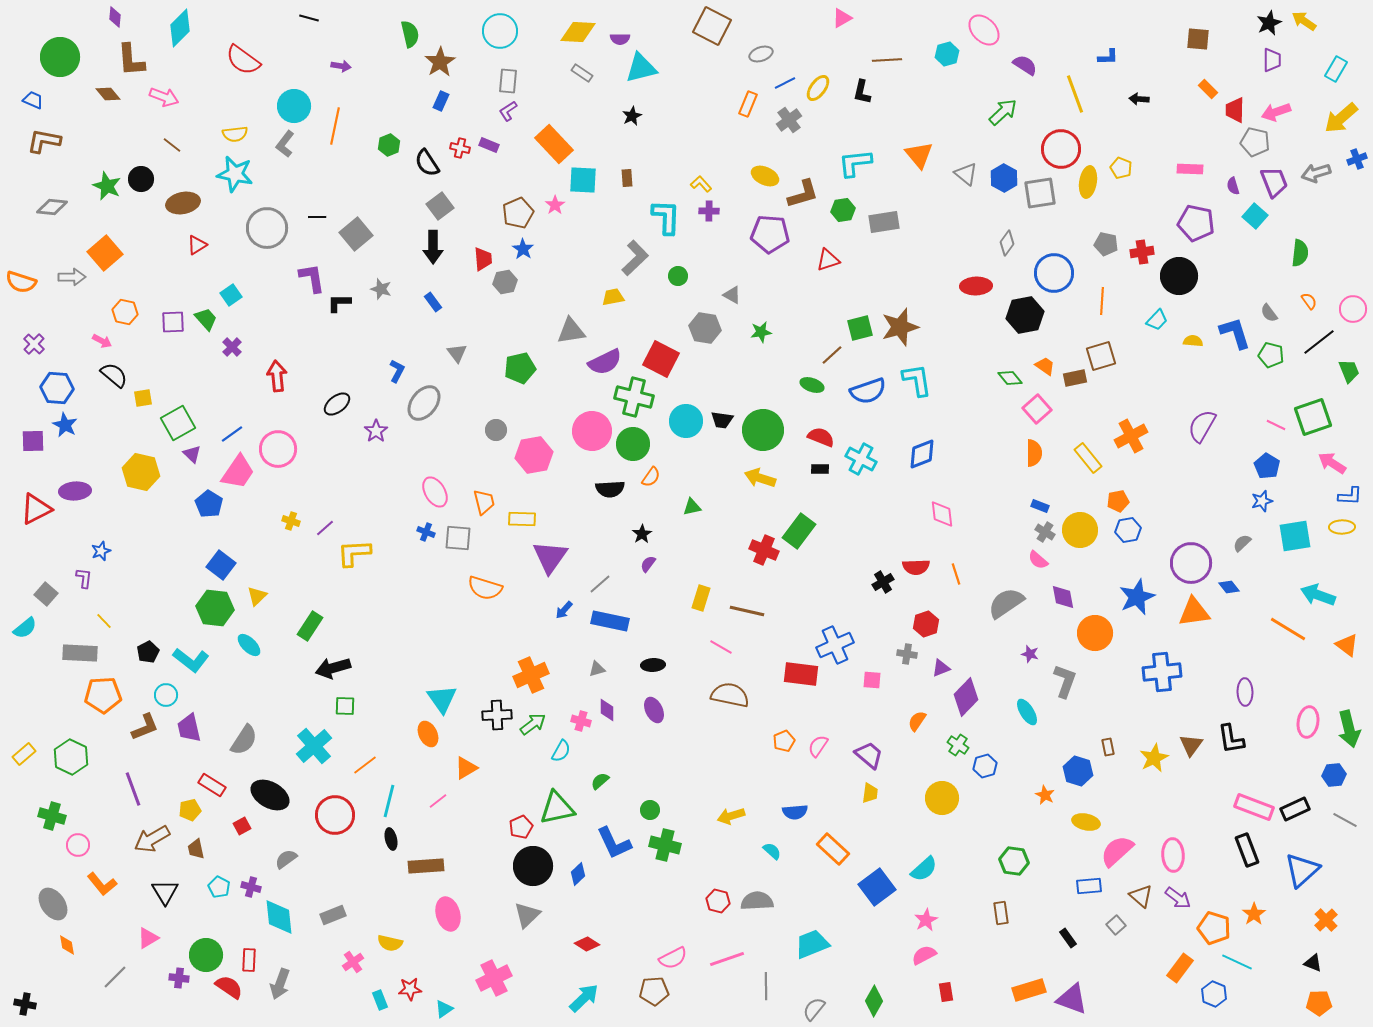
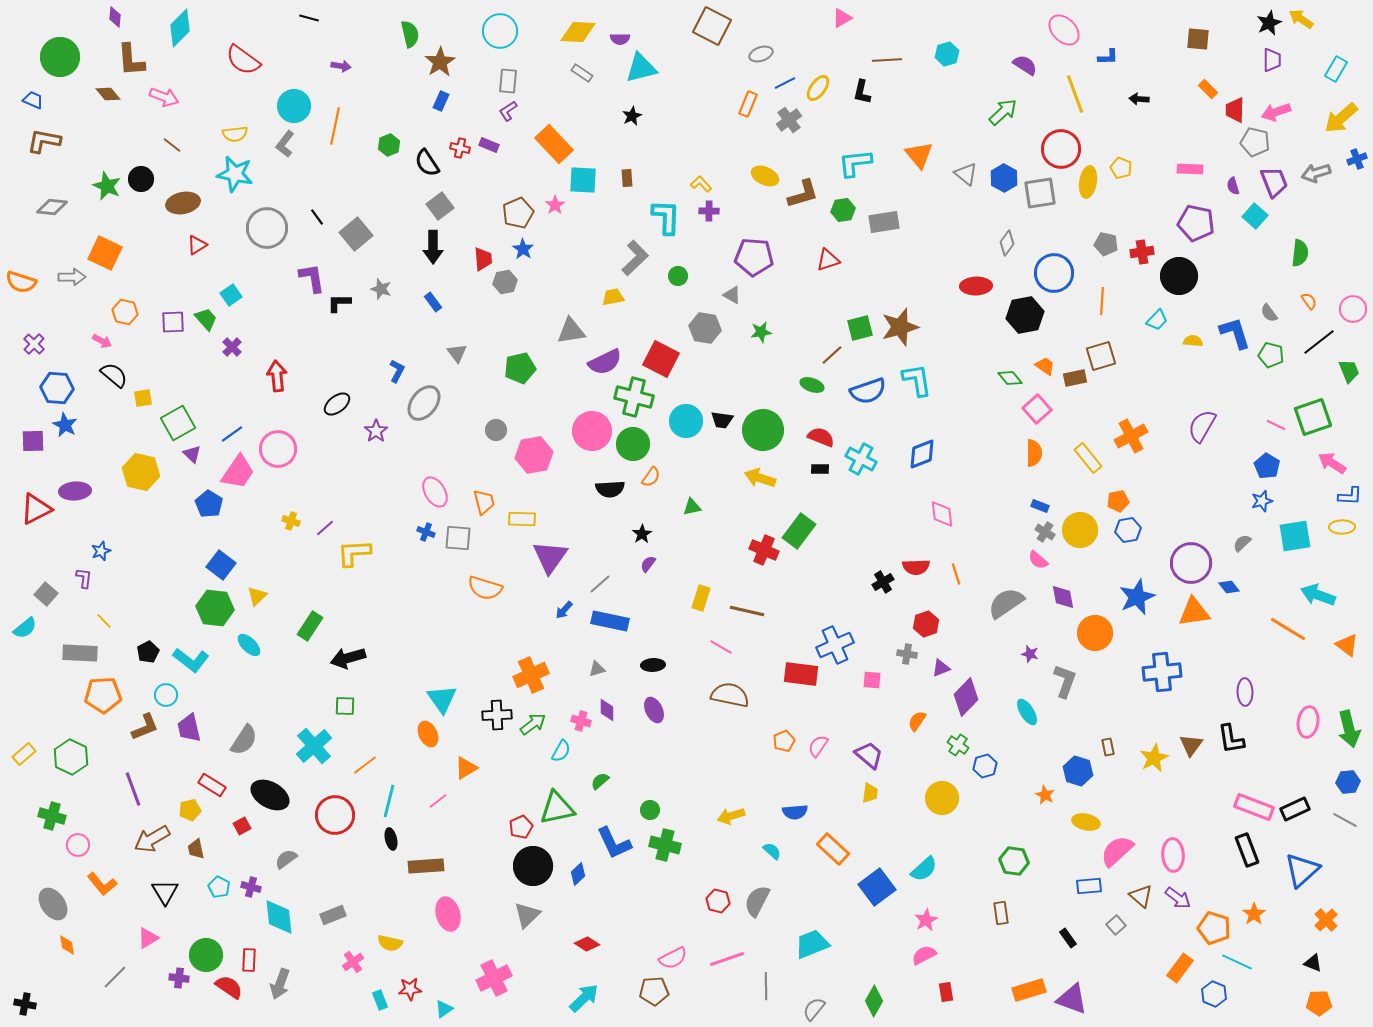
yellow arrow at (1304, 21): moved 3 px left, 2 px up
pink ellipse at (984, 30): moved 80 px right
black line at (317, 217): rotated 54 degrees clockwise
purple pentagon at (770, 234): moved 16 px left, 23 px down
orange square at (105, 253): rotated 24 degrees counterclockwise
black arrow at (333, 668): moved 15 px right, 10 px up
blue hexagon at (1334, 775): moved 14 px right, 7 px down
gray semicircle at (757, 901): rotated 60 degrees counterclockwise
